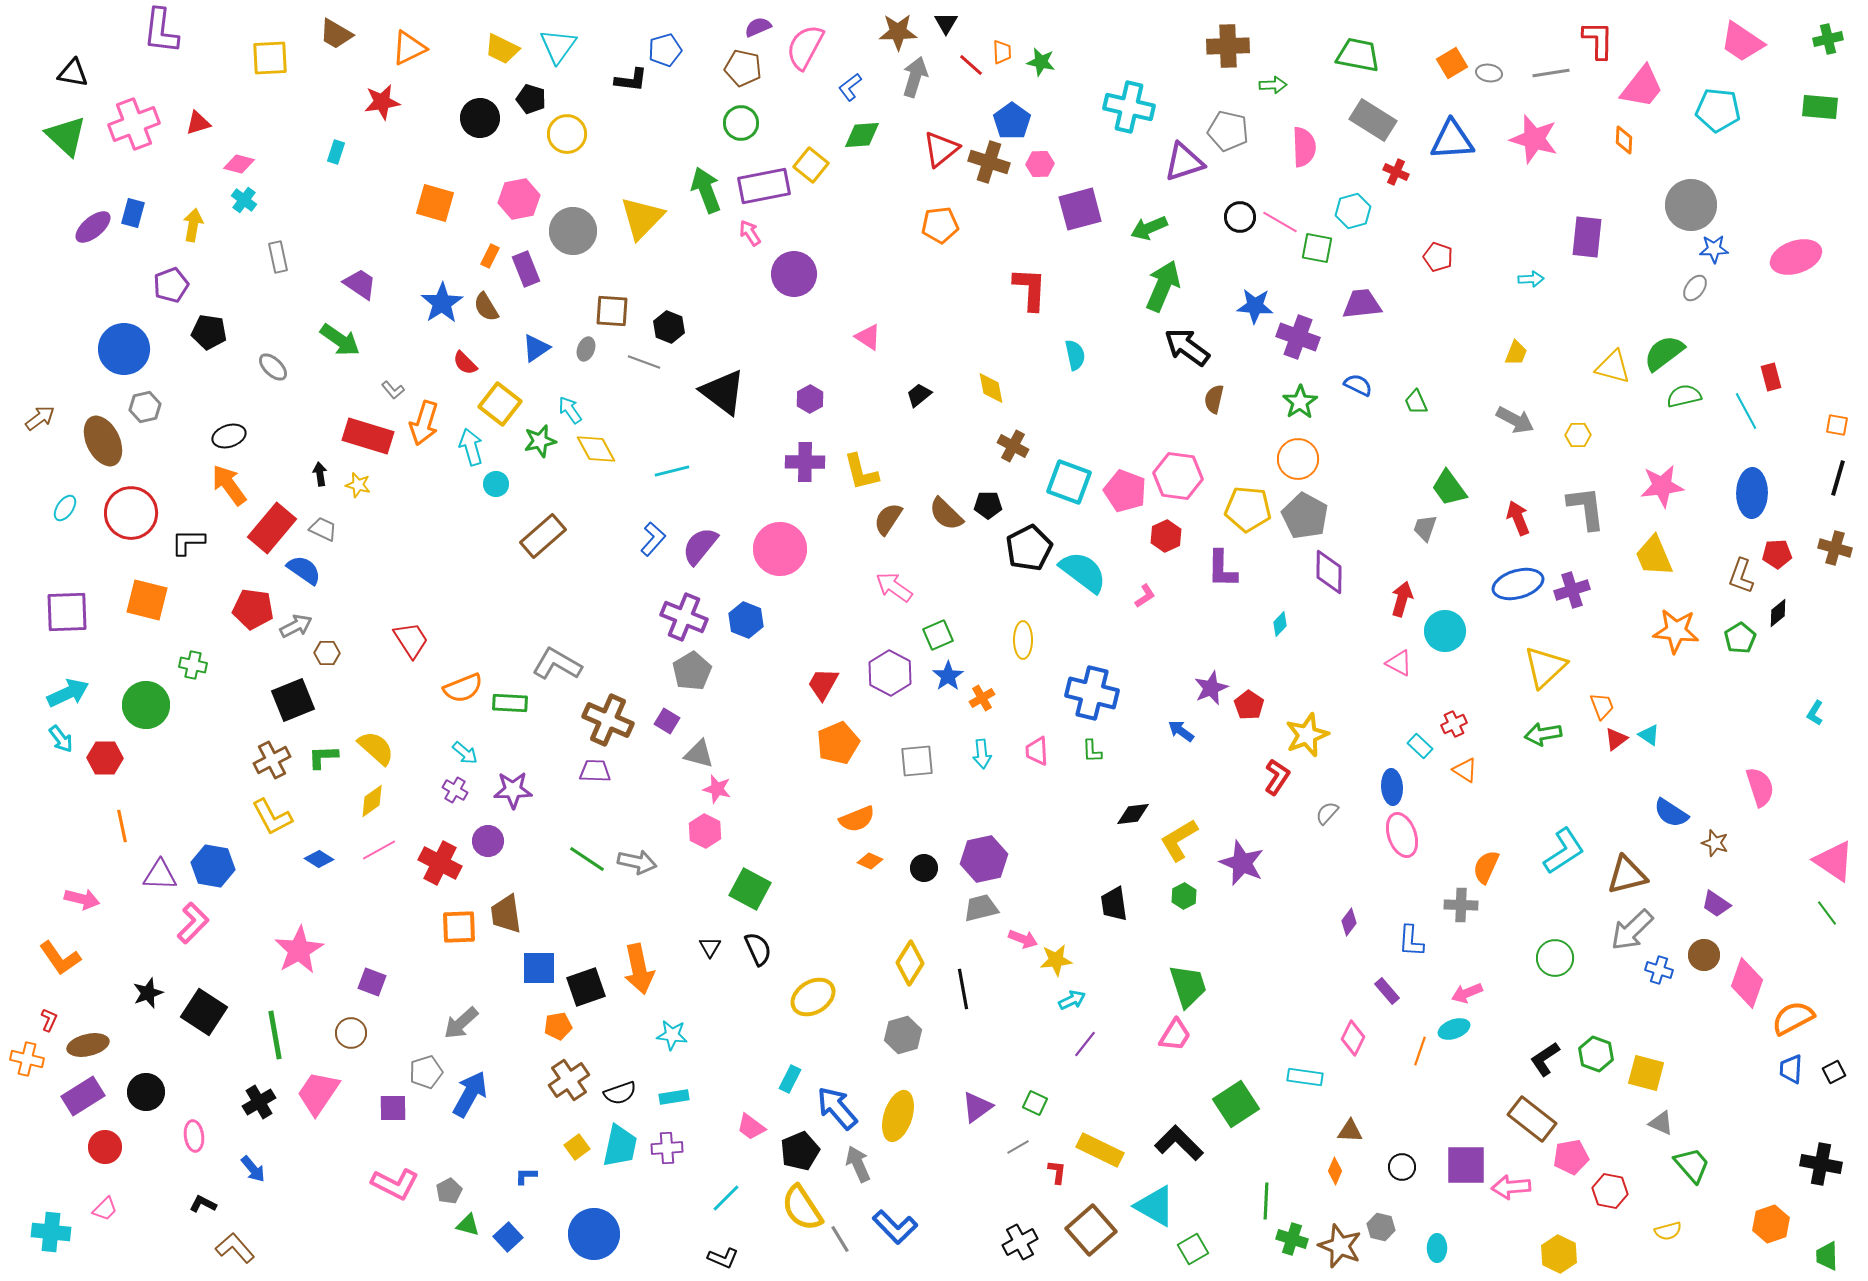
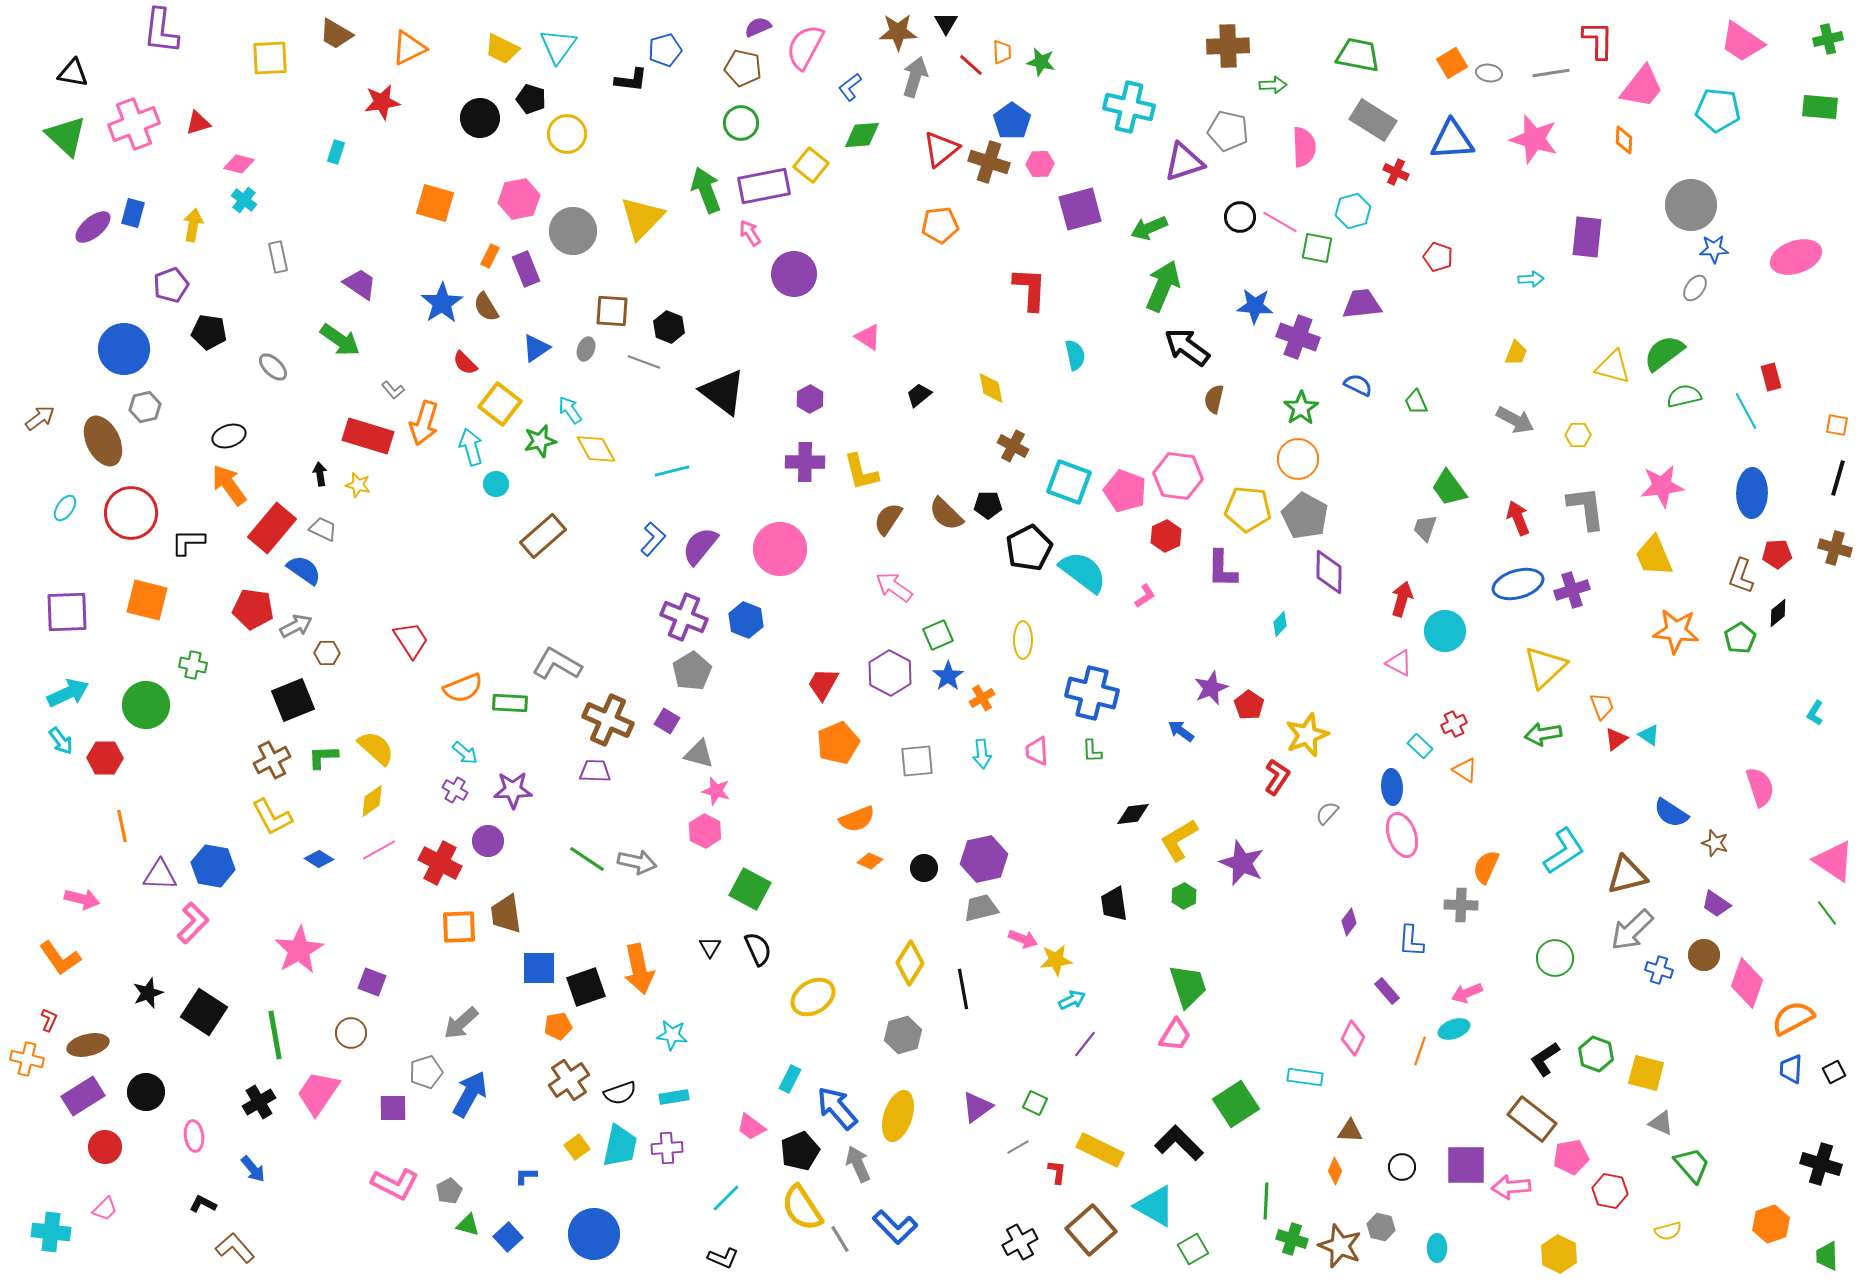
green star at (1300, 402): moved 1 px right, 6 px down
cyan arrow at (61, 739): moved 2 px down
pink star at (717, 789): moved 1 px left, 2 px down
black cross at (1821, 1164): rotated 6 degrees clockwise
